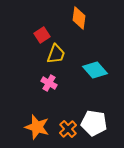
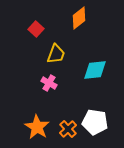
orange diamond: rotated 45 degrees clockwise
red square: moved 6 px left, 6 px up; rotated 14 degrees counterclockwise
cyan diamond: rotated 55 degrees counterclockwise
white pentagon: moved 1 px right, 1 px up
orange star: rotated 15 degrees clockwise
